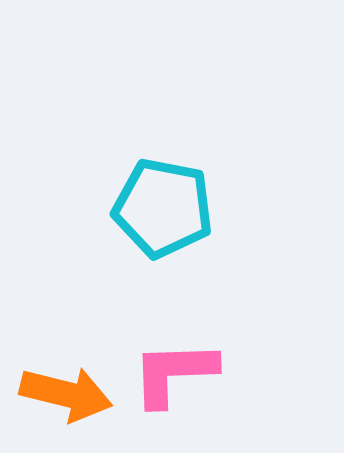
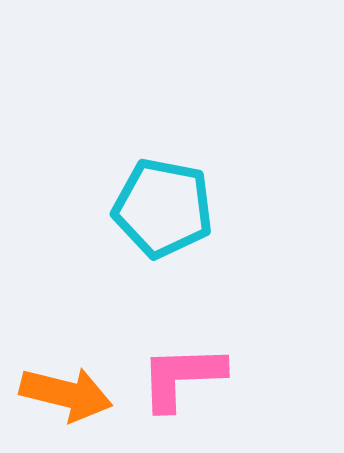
pink L-shape: moved 8 px right, 4 px down
